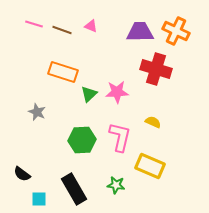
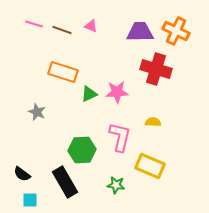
green triangle: rotated 18 degrees clockwise
yellow semicircle: rotated 21 degrees counterclockwise
green hexagon: moved 10 px down
black rectangle: moved 9 px left, 7 px up
cyan square: moved 9 px left, 1 px down
